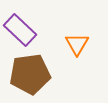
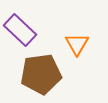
brown pentagon: moved 11 px right
